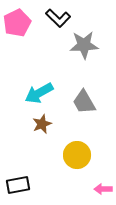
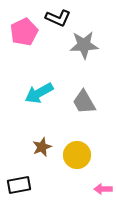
black L-shape: rotated 20 degrees counterclockwise
pink pentagon: moved 7 px right, 9 px down
brown star: moved 23 px down
black rectangle: moved 1 px right
